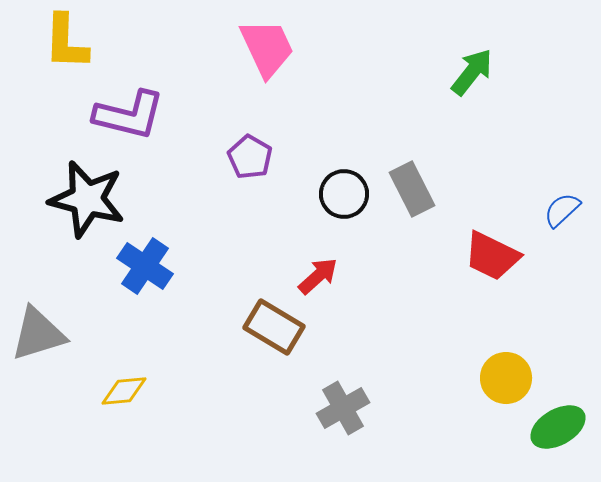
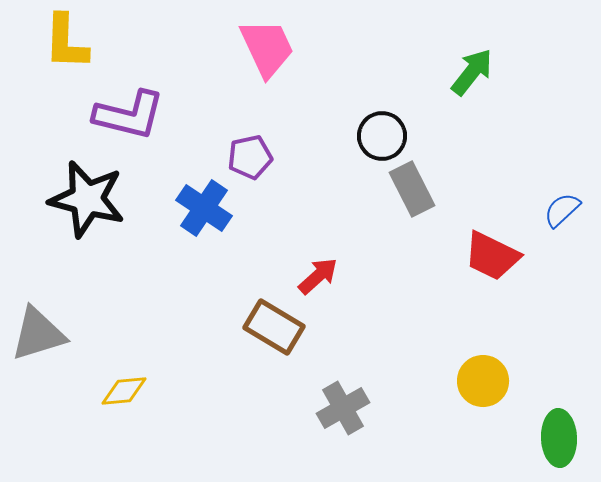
purple pentagon: rotated 30 degrees clockwise
black circle: moved 38 px right, 58 px up
blue cross: moved 59 px right, 58 px up
yellow circle: moved 23 px left, 3 px down
green ellipse: moved 1 px right, 11 px down; rotated 62 degrees counterclockwise
